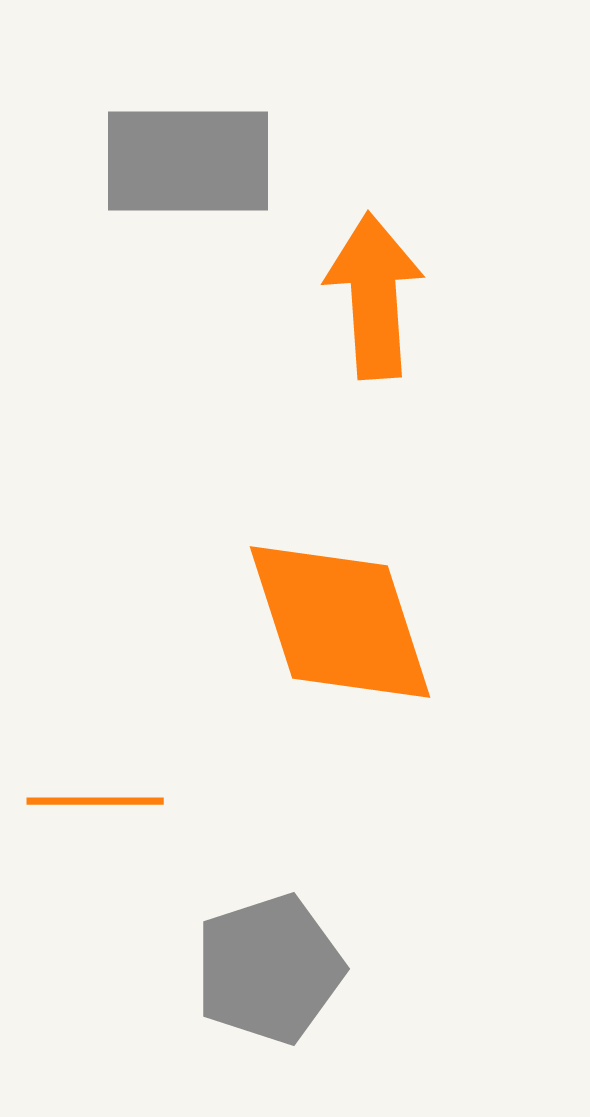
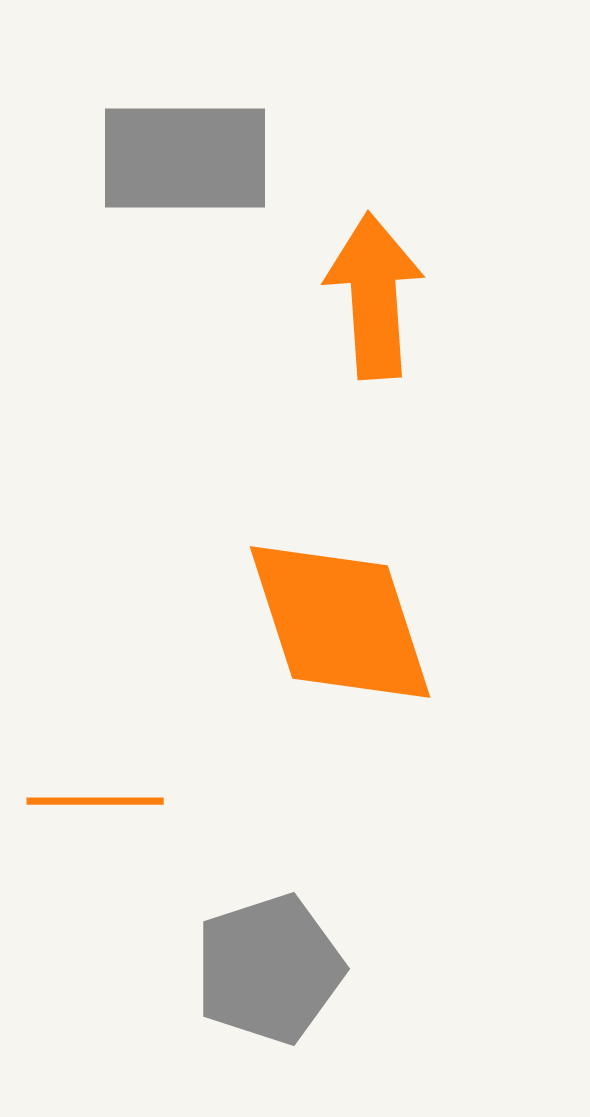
gray rectangle: moved 3 px left, 3 px up
